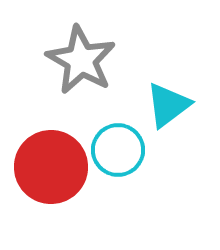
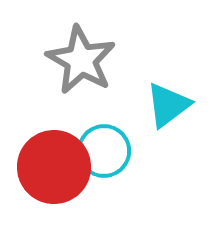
cyan circle: moved 14 px left, 1 px down
red circle: moved 3 px right
